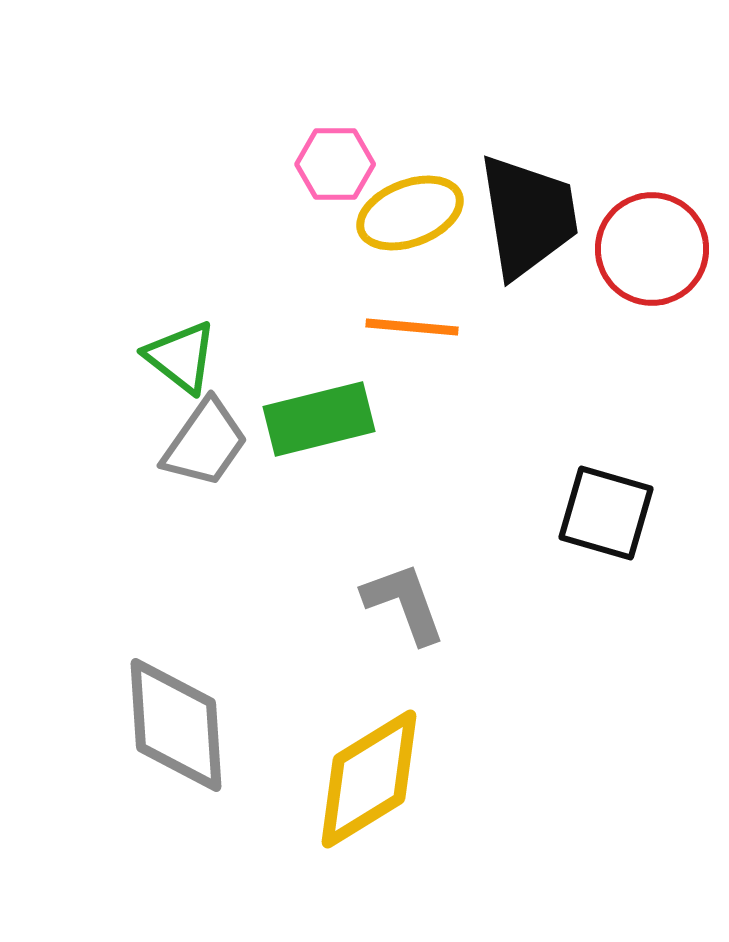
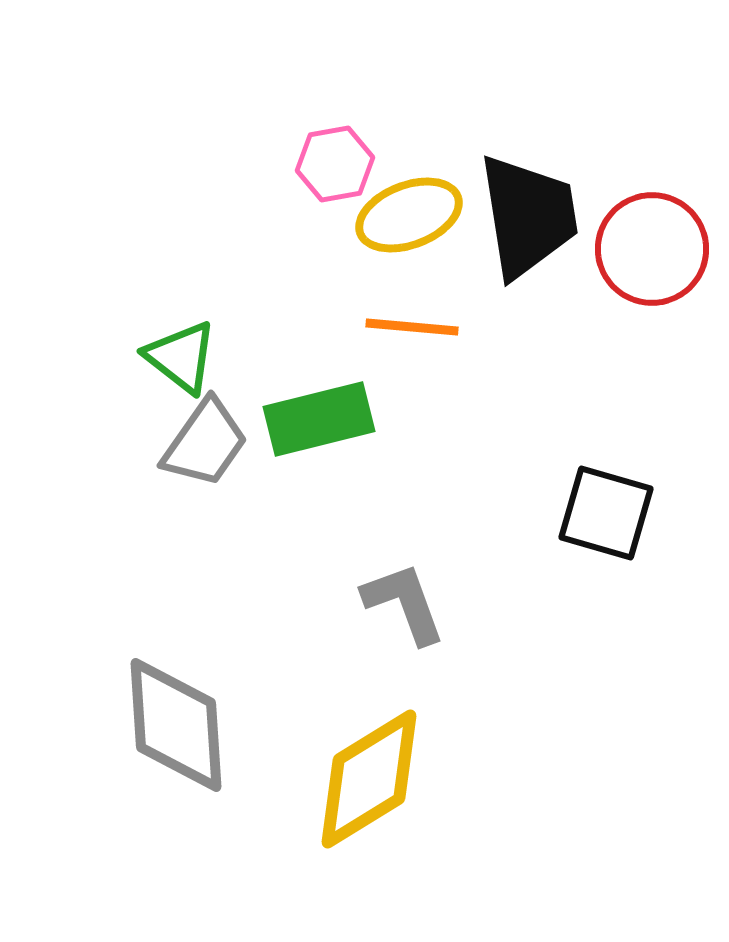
pink hexagon: rotated 10 degrees counterclockwise
yellow ellipse: moved 1 px left, 2 px down
